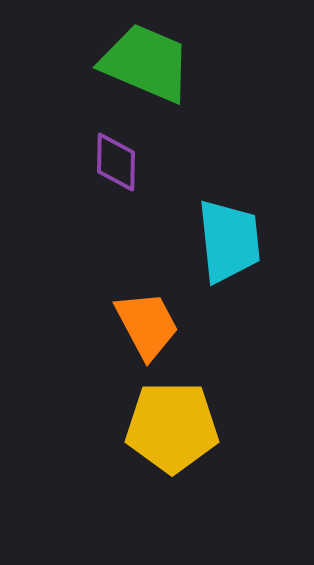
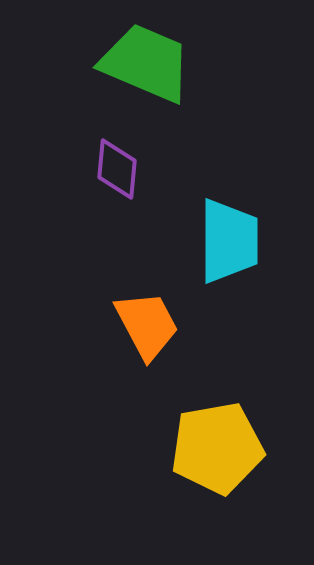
purple diamond: moved 1 px right, 7 px down; rotated 4 degrees clockwise
cyan trapezoid: rotated 6 degrees clockwise
yellow pentagon: moved 45 px right, 21 px down; rotated 10 degrees counterclockwise
